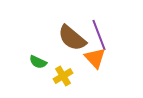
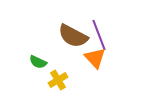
brown semicircle: moved 1 px right, 2 px up; rotated 12 degrees counterclockwise
yellow cross: moved 5 px left, 4 px down
